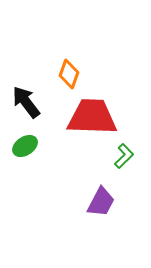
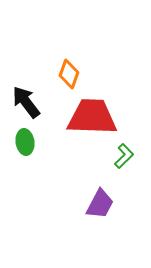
green ellipse: moved 4 px up; rotated 65 degrees counterclockwise
purple trapezoid: moved 1 px left, 2 px down
